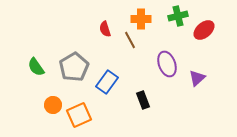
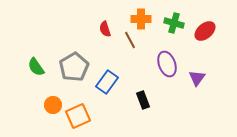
green cross: moved 4 px left, 7 px down; rotated 30 degrees clockwise
red ellipse: moved 1 px right, 1 px down
purple triangle: rotated 12 degrees counterclockwise
orange square: moved 1 px left, 1 px down
